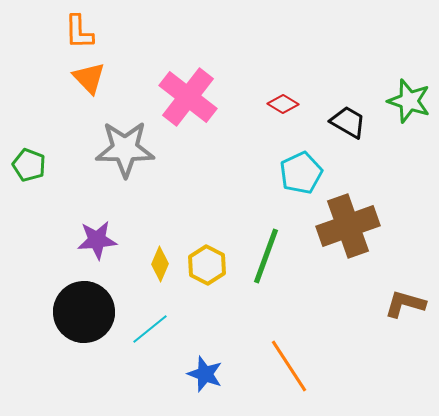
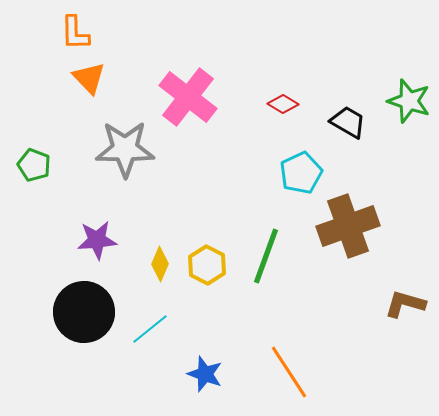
orange L-shape: moved 4 px left, 1 px down
green pentagon: moved 5 px right
orange line: moved 6 px down
